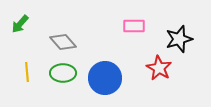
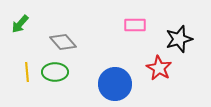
pink rectangle: moved 1 px right, 1 px up
green ellipse: moved 8 px left, 1 px up
blue circle: moved 10 px right, 6 px down
